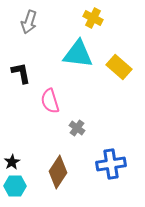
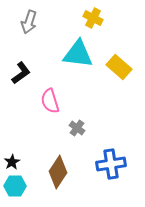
black L-shape: rotated 65 degrees clockwise
